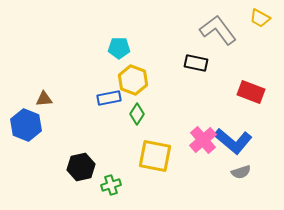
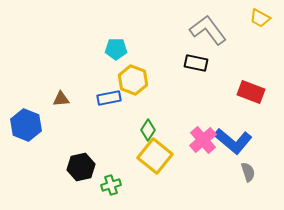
gray L-shape: moved 10 px left
cyan pentagon: moved 3 px left, 1 px down
brown triangle: moved 17 px right
green diamond: moved 11 px right, 16 px down
yellow square: rotated 28 degrees clockwise
gray semicircle: moved 7 px right; rotated 90 degrees counterclockwise
